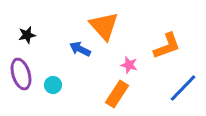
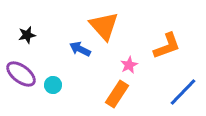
pink star: rotated 30 degrees clockwise
purple ellipse: rotated 36 degrees counterclockwise
blue line: moved 4 px down
